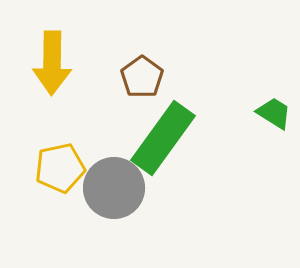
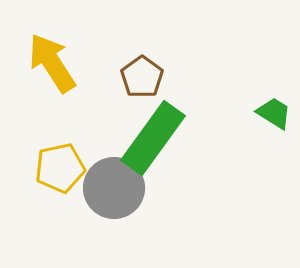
yellow arrow: rotated 146 degrees clockwise
green rectangle: moved 10 px left
